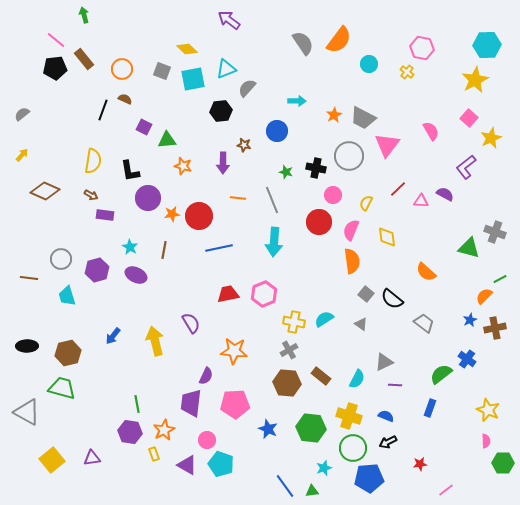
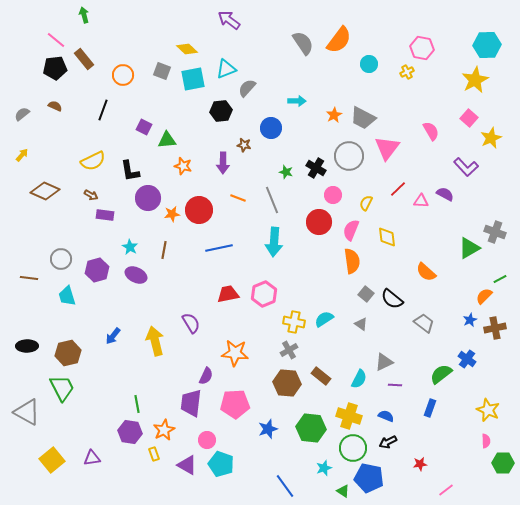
orange circle at (122, 69): moved 1 px right, 6 px down
yellow cross at (407, 72): rotated 24 degrees clockwise
brown semicircle at (125, 99): moved 70 px left, 7 px down
blue circle at (277, 131): moved 6 px left, 3 px up
pink triangle at (387, 145): moved 3 px down
yellow semicircle at (93, 161): rotated 55 degrees clockwise
purple L-shape at (466, 167): rotated 95 degrees counterclockwise
black cross at (316, 168): rotated 18 degrees clockwise
orange line at (238, 198): rotated 14 degrees clockwise
red circle at (199, 216): moved 6 px up
green triangle at (469, 248): rotated 45 degrees counterclockwise
orange star at (234, 351): moved 1 px right, 2 px down
cyan semicircle at (357, 379): moved 2 px right
green trapezoid at (62, 388): rotated 48 degrees clockwise
blue star at (268, 429): rotated 30 degrees clockwise
blue pentagon at (369, 478): rotated 16 degrees clockwise
green triangle at (312, 491): moved 31 px right; rotated 40 degrees clockwise
